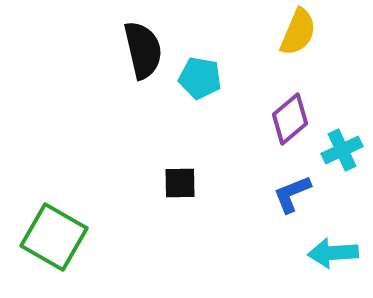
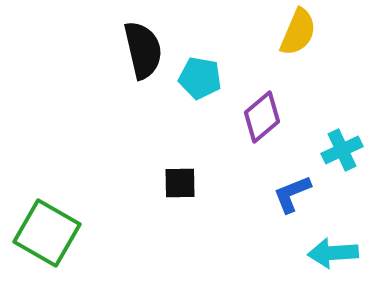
purple diamond: moved 28 px left, 2 px up
green square: moved 7 px left, 4 px up
